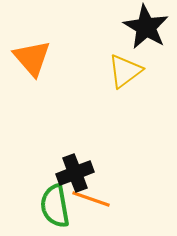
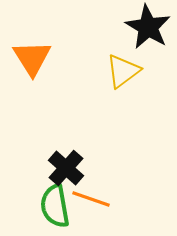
black star: moved 2 px right
orange triangle: rotated 9 degrees clockwise
yellow triangle: moved 2 px left
black cross: moved 9 px left, 5 px up; rotated 27 degrees counterclockwise
